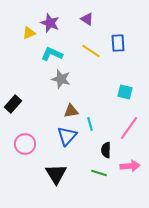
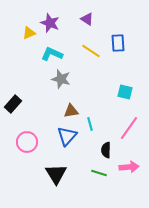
pink circle: moved 2 px right, 2 px up
pink arrow: moved 1 px left, 1 px down
